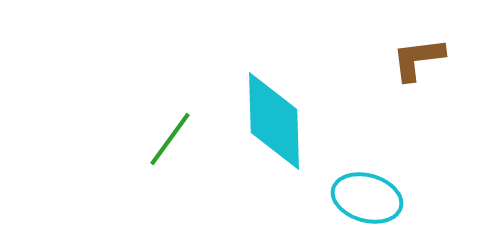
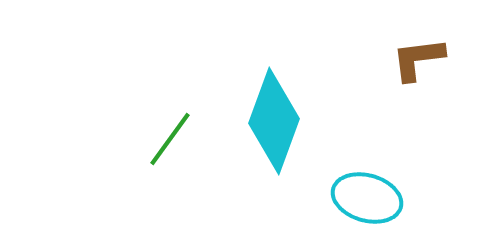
cyan diamond: rotated 22 degrees clockwise
